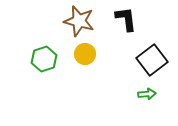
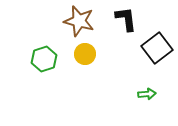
black square: moved 5 px right, 12 px up
